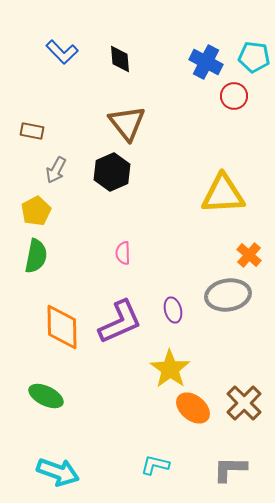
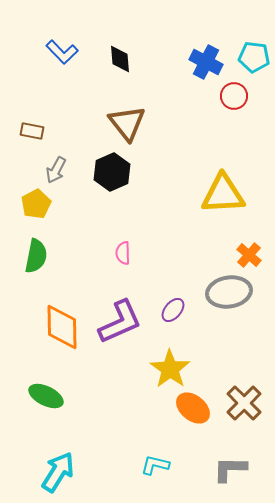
yellow pentagon: moved 7 px up
gray ellipse: moved 1 px right, 3 px up
purple ellipse: rotated 55 degrees clockwise
cyan arrow: rotated 78 degrees counterclockwise
